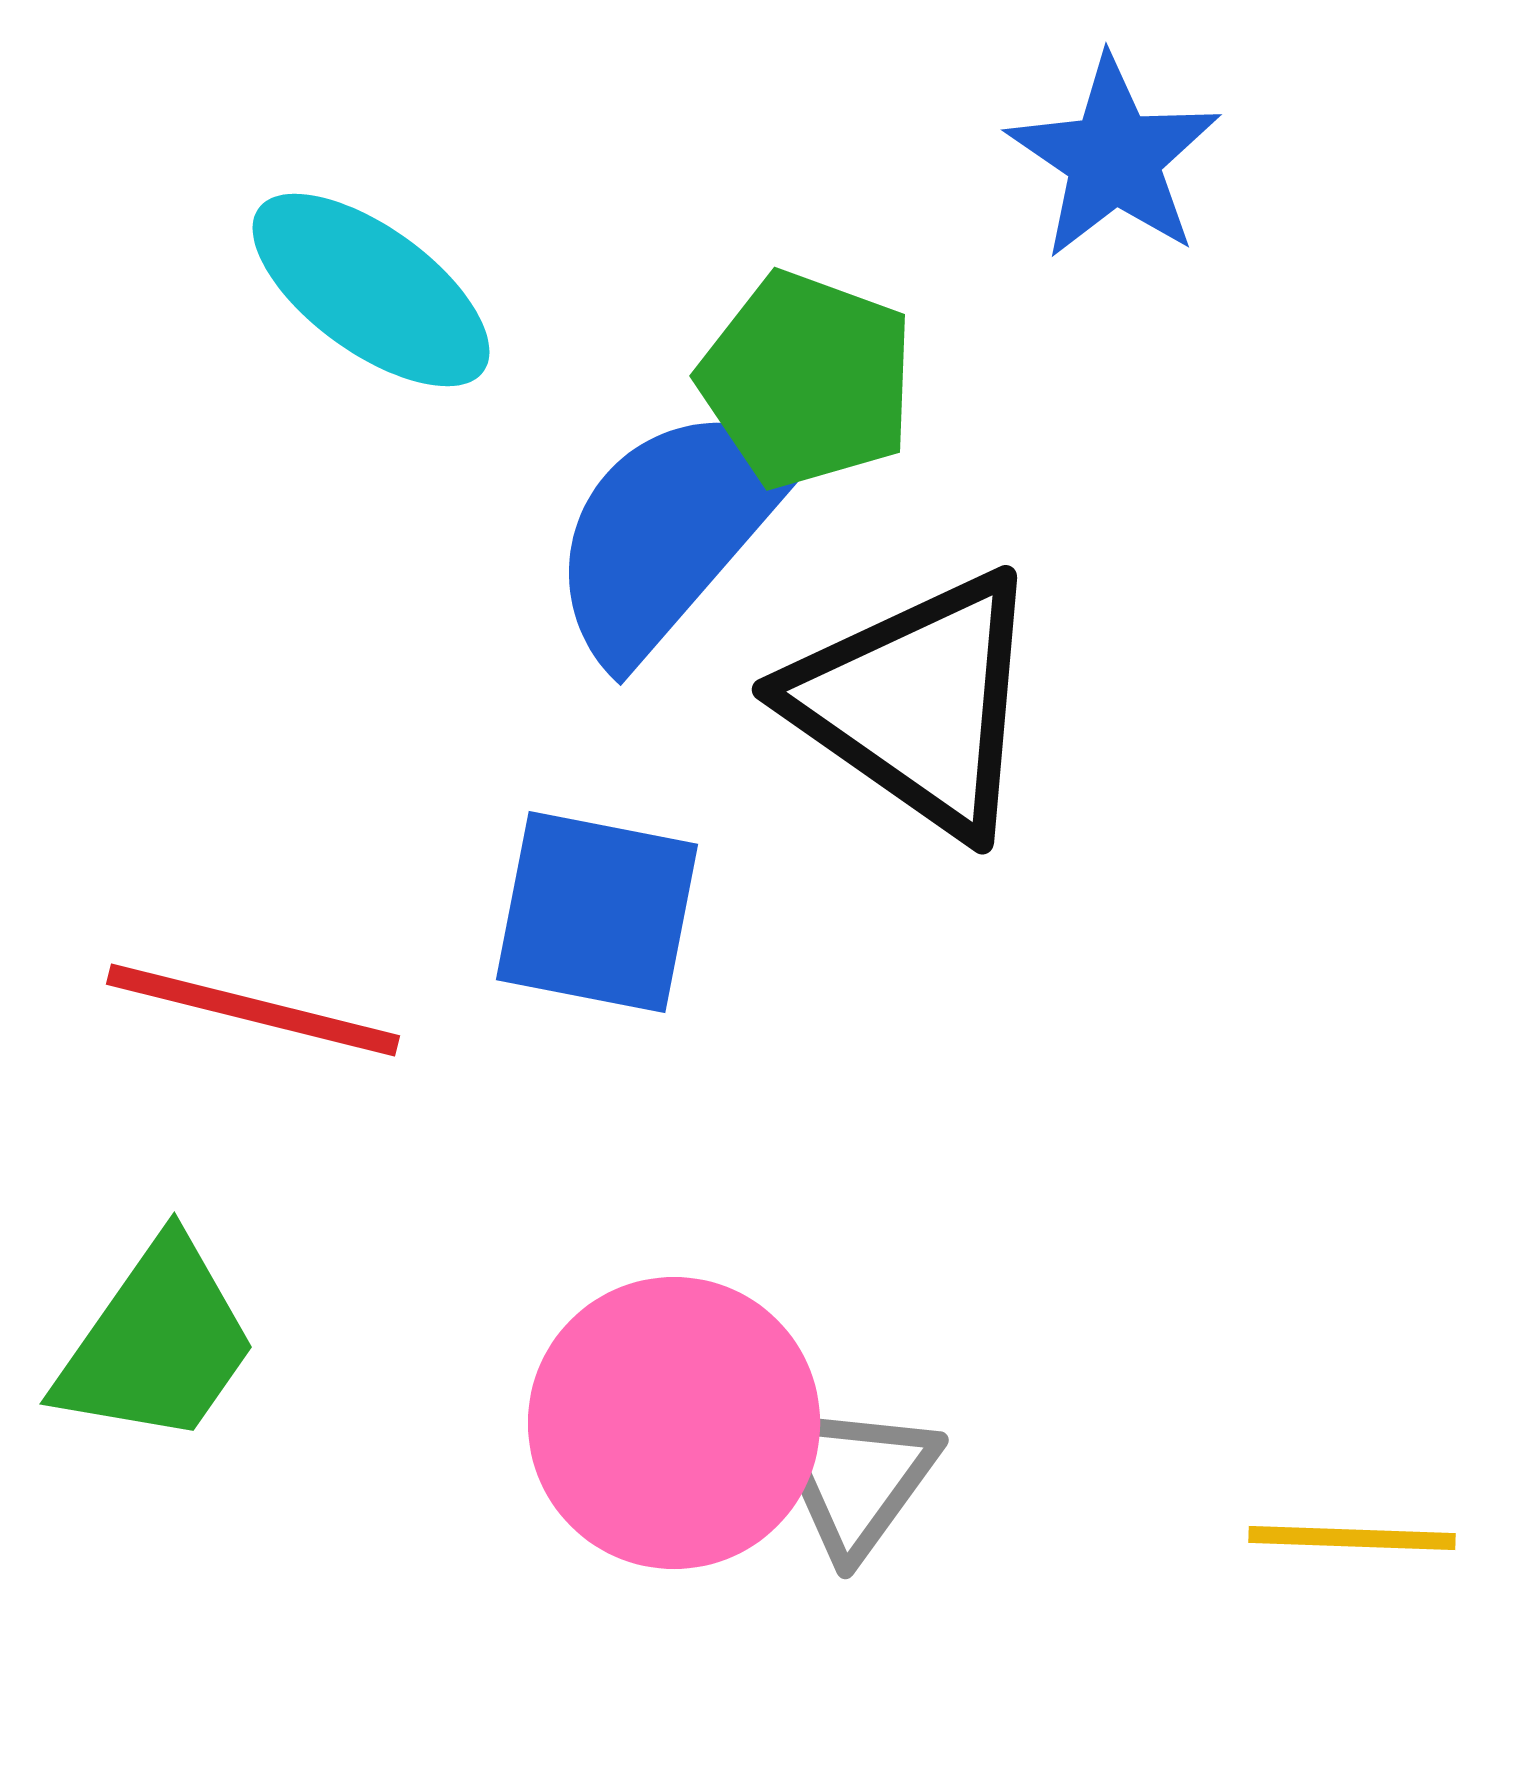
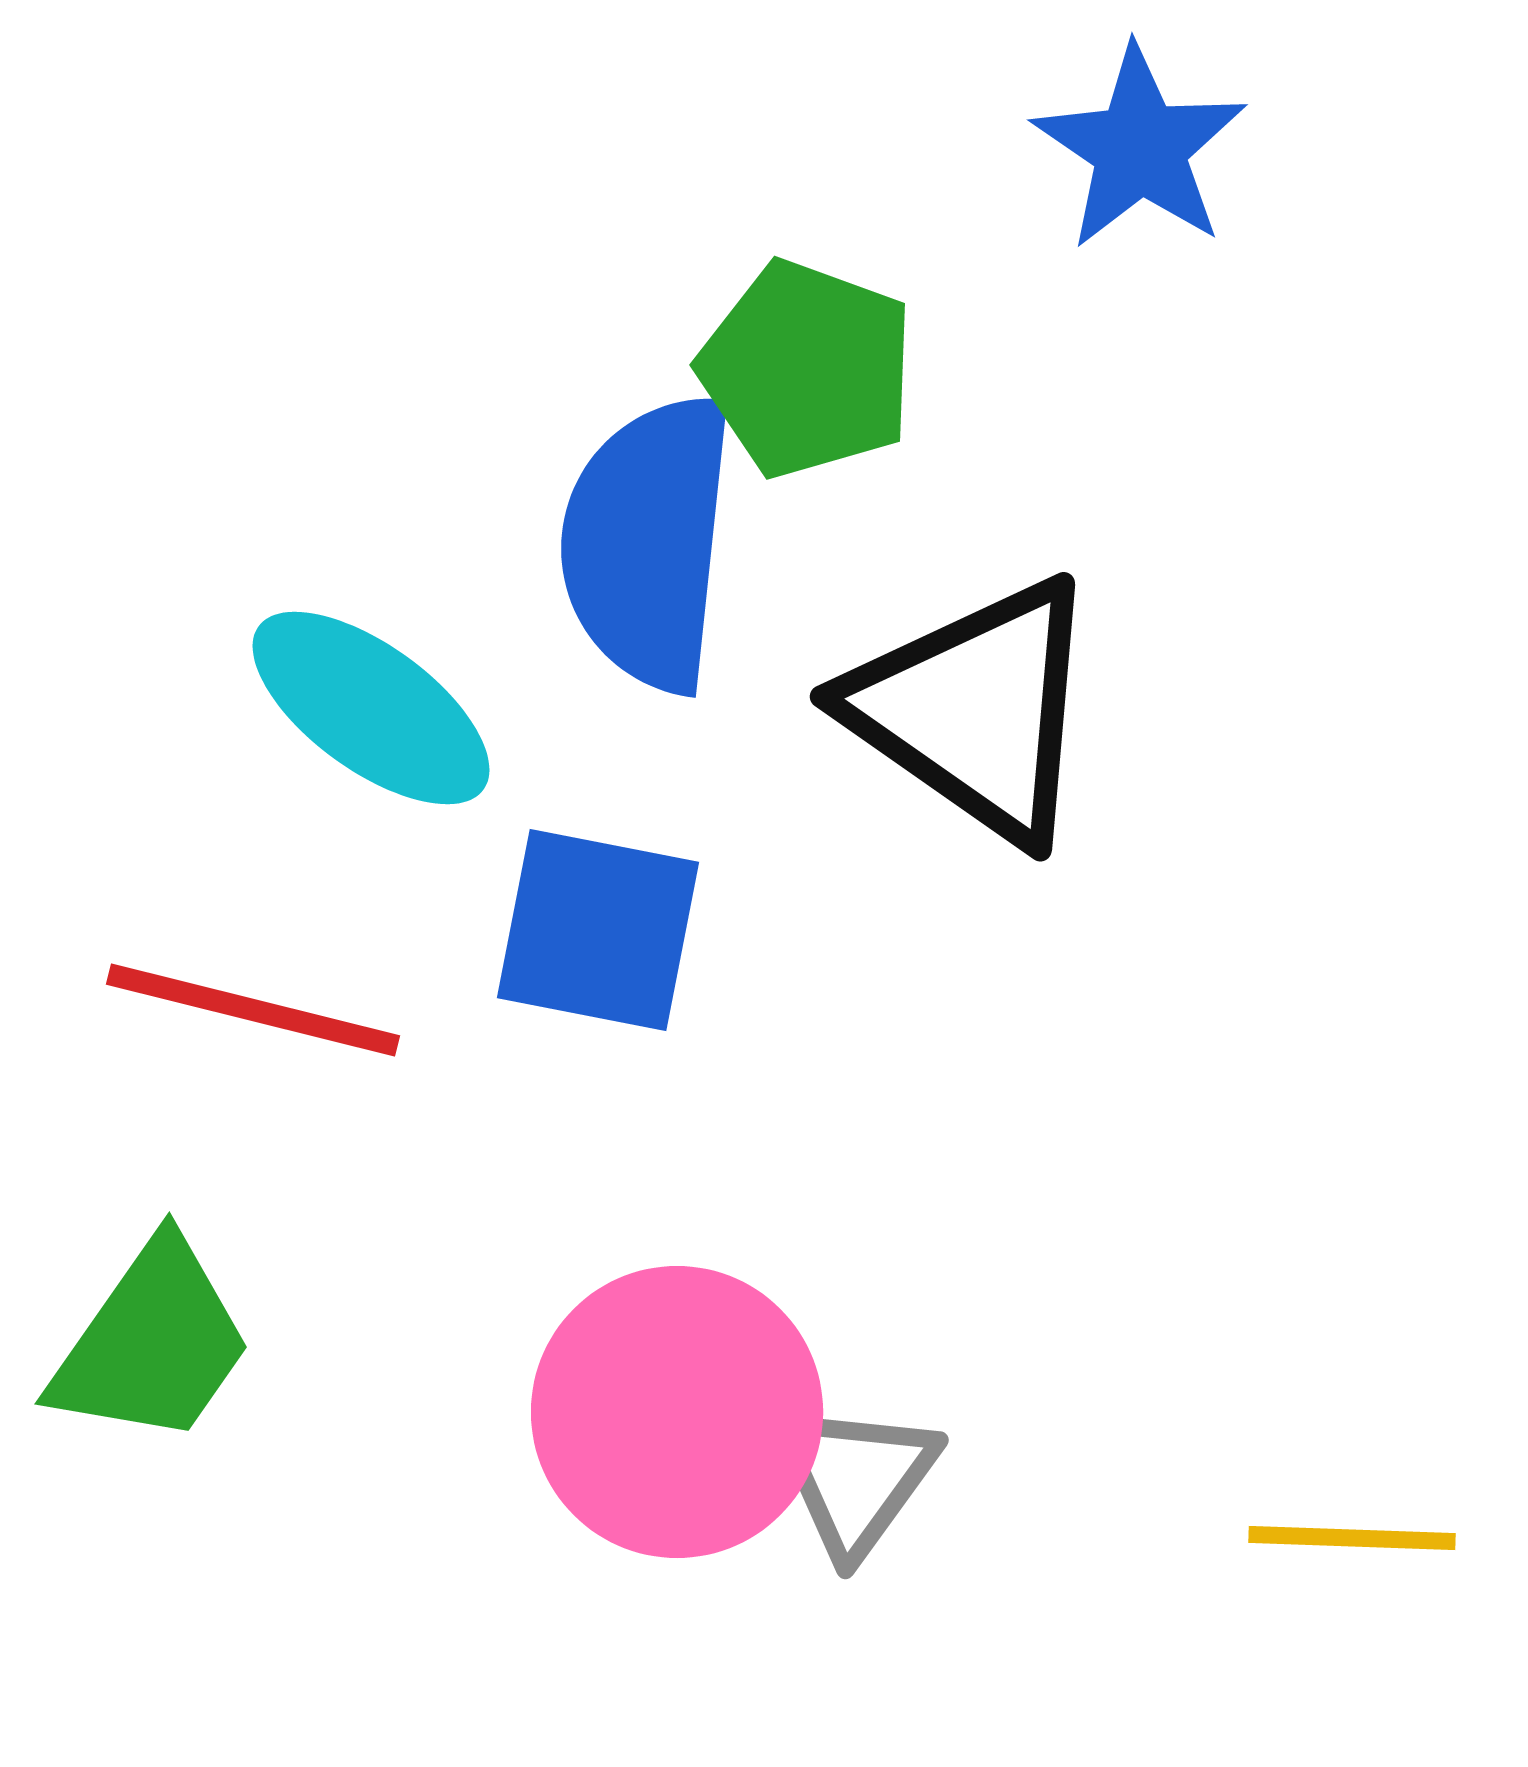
blue star: moved 26 px right, 10 px up
cyan ellipse: moved 418 px down
green pentagon: moved 11 px up
blue semicircle: moved 23 px left, 11 px down; rotated 35 degrees counterclockwise
black triangle: moved 58 px right, 7 px down
blue square: moved 1 px right, 18 px down
green trapezoid: moved 5 px left
pink circle: moved 3 px right, 11 px up
